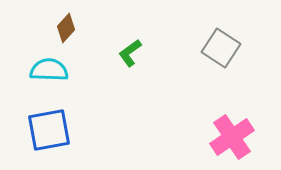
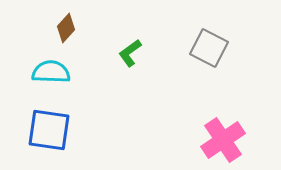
gray square: moved 12 px left; rotated 6 degrees counterclockwise
cyan semicircle: moved 2 px right, 2 px down
blue square: rotated 18 degrees clockwise
pink cross: moved 9 px left, 3 px down
